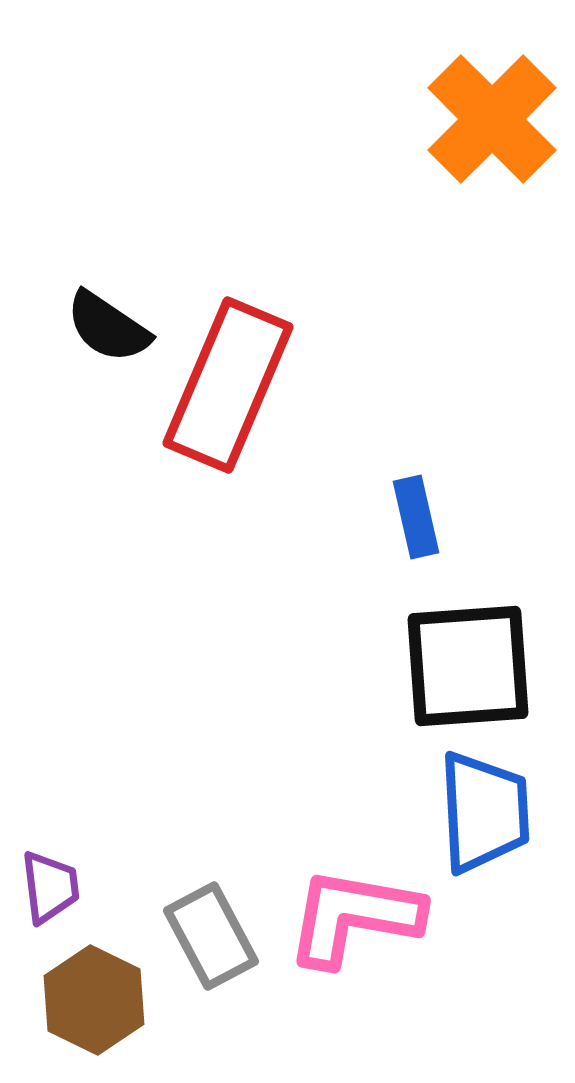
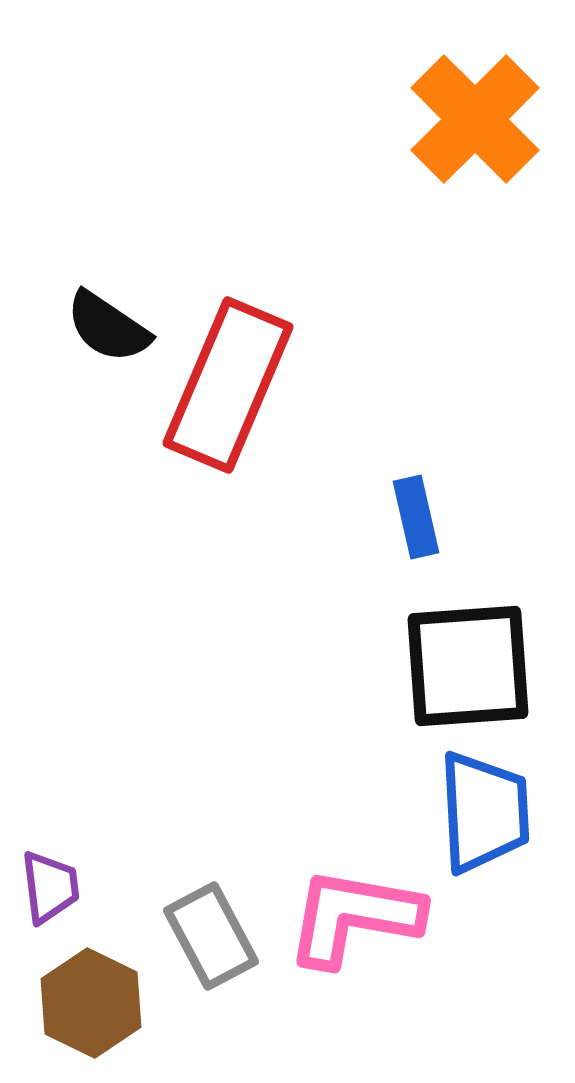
orange cross: moved 17 px left
brown hexagon: moved 3 px left, 3 px down
